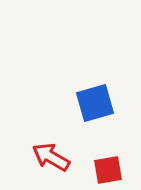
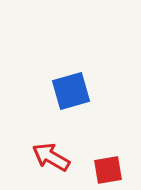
blue square: moved 24 px left, 12 px up
